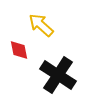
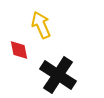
yellow arrow: rotated 24 degrees clockwise
